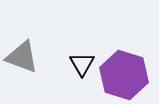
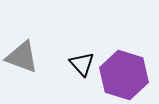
black triangle: rotated 12 degrees counterclockwise
